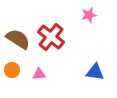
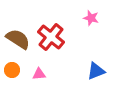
pink star: moved 2 px right, 3 px down; rotated 28 degrees clockwise
blue triangle: moved 1 px right, 1 px up; rotated 30 degrees counterclockwise
